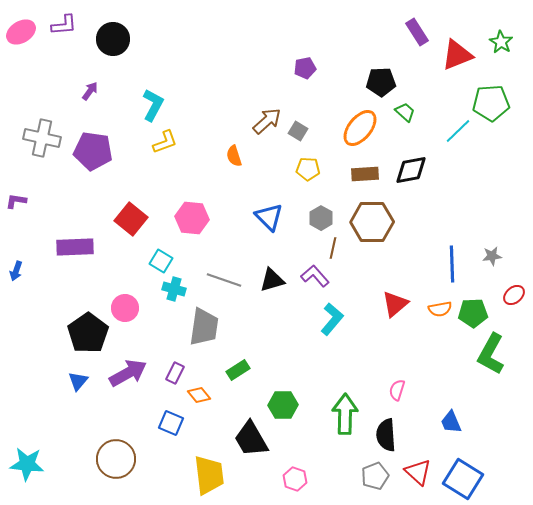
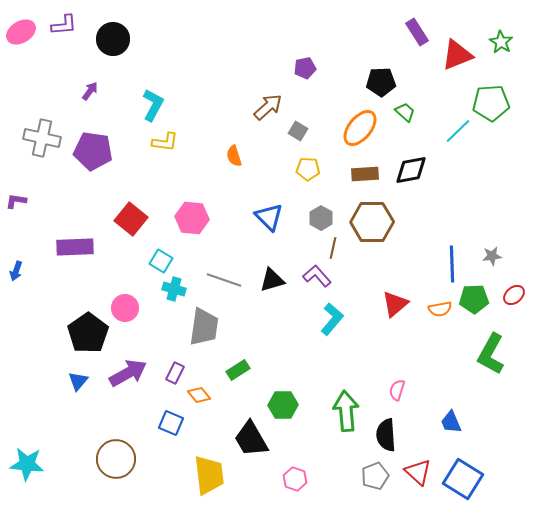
brown arrow at (267, 121): moved 1 px right, 14 px up
yellow L-shape at (165, 142): rotated 28 degrees clockwise
purple L-shape at (315, 276): moved 2 px right
green pentagon at (473, 313): moved 1 px right, 14 px up
green arrow at (345, 414): moved 1 px right, 3 px up; rotated 6 degrees counterclockwise
